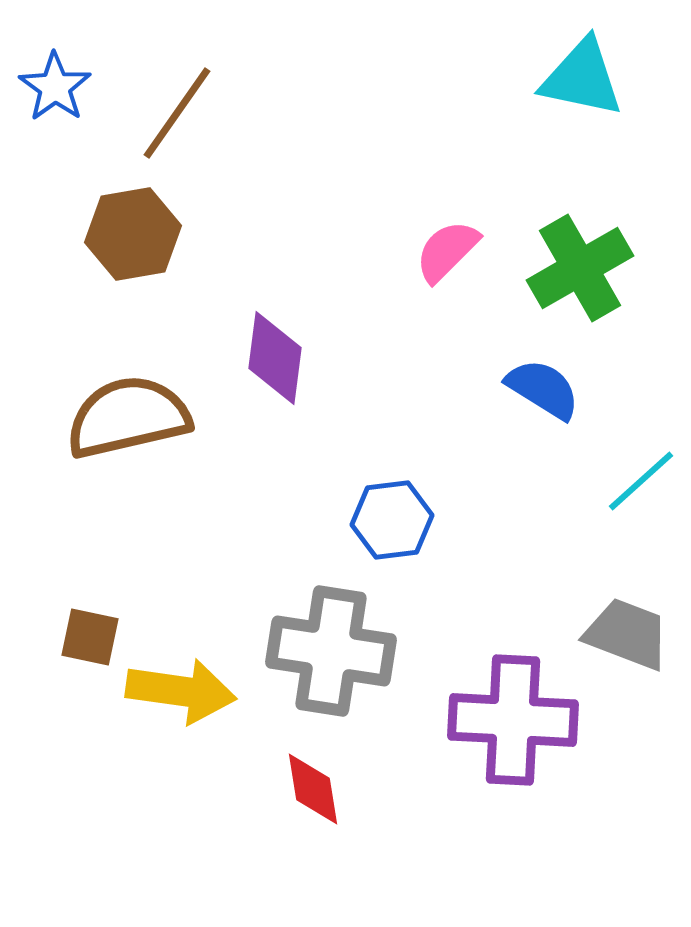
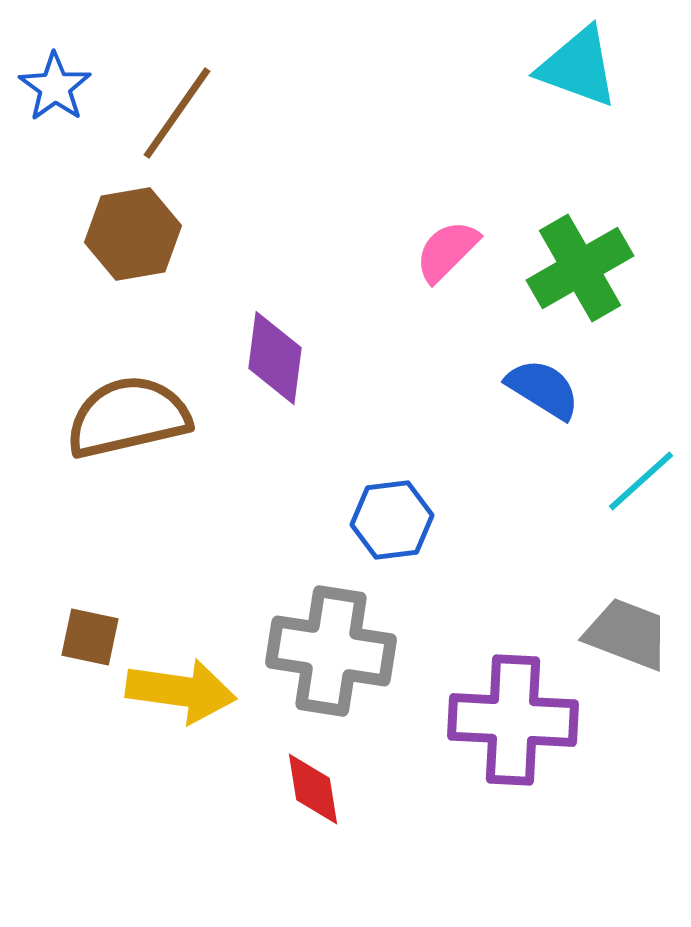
cyan triangle: moved 4 px left, 11 px up; rotated 8 degrees clockwise
